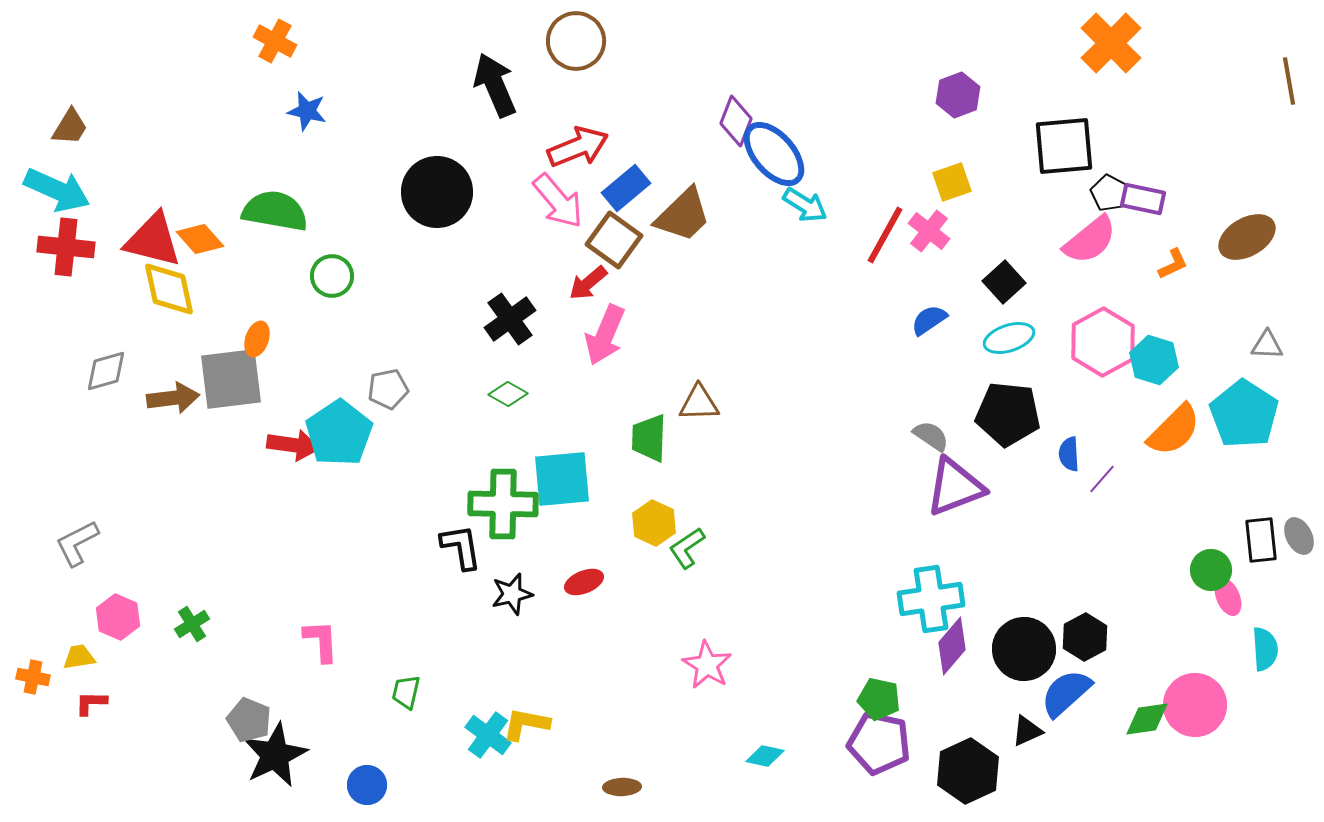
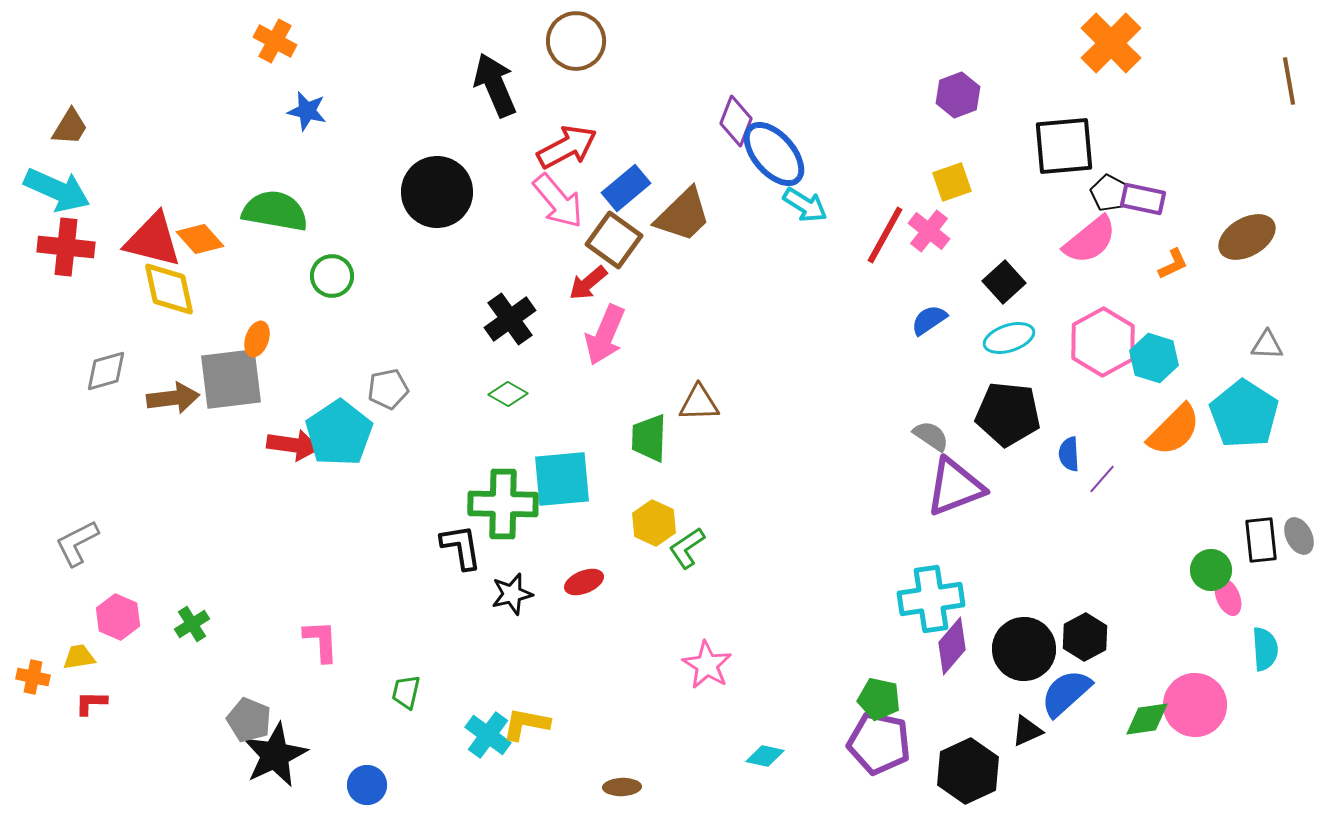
red arrow at (578, 147): moved 11 px left; rotated 6 degrees counterclockwise
cyan hexagon at (1154, 360): moved 2 px up
